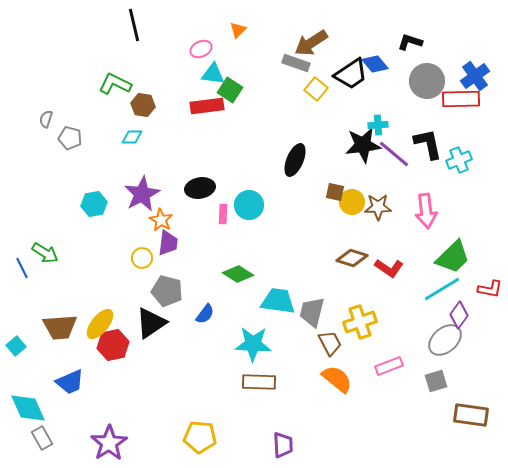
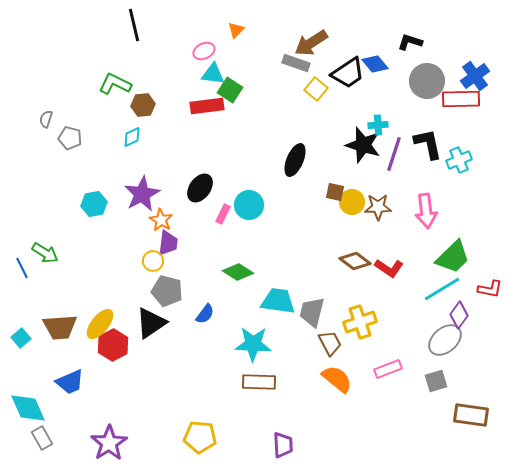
orange triangle at (238, 30): moved 2 px left
pink ellipse at (201, 49): moved 3 px right, 2 px down
black trapezoid at (351, 74): moved 3 px left, 1 px up
brown hexagon at (143, 105): rotated 15 degrees counterclockwise
cyan diamond at (132, 137): rotated 25 degrees counterclockwise
black star at (363, 145): rotated 24 degrees clockwise
purple line at (394, 154): rotated 68 degrees clockwise
black ellipse at (200, 188): rotated 44 degrees counterclockwise
pink rectangle at (223, 214): rotated 24 degrees clockwise
yellow circle at (142, 258): moved 11 px right, 3 px down
brown diamond at (352, 258): moved 3 px right, 3 px down; rotated 20 degrees clockwise
green diamond at (238, 274): moved 2 px up
red hexagon at (113, 345): rotated 16 degrees counterclockwise
cyan square at (16, 346): moved 5 px right, 8 px up
pink rectangle at (389, 366): moved 1 px left, 3 px down
